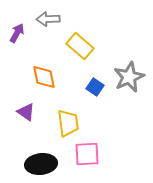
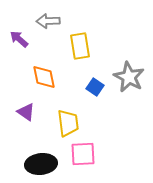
gray arrow: moved 2 px down
purple arrow: moved 2 px right, 6 px down; rotated 78 degrees counterclockwise
yellow rectangle: rotated 40 degrees clockwise
gray star: rotated 20 degrees counterclockwise
pink square: moved 4 px left
